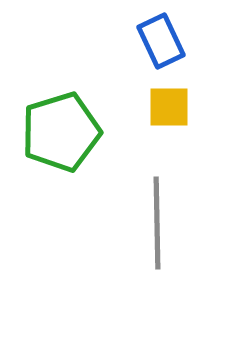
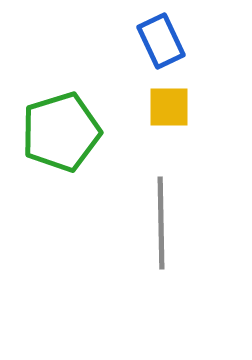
gray line: moved 4 px right
